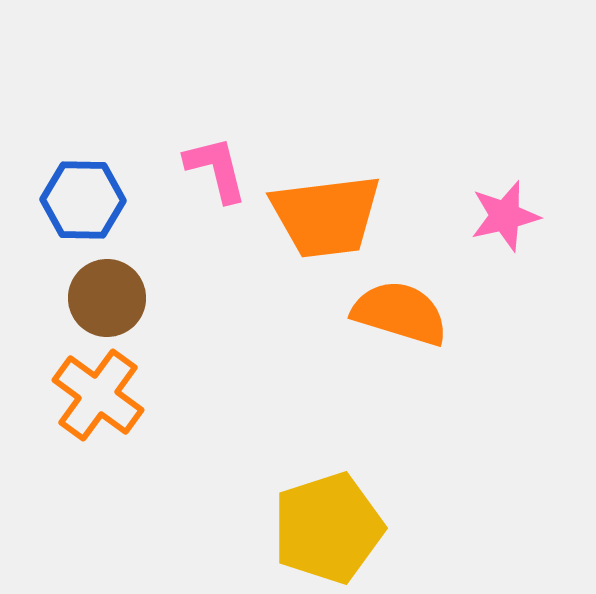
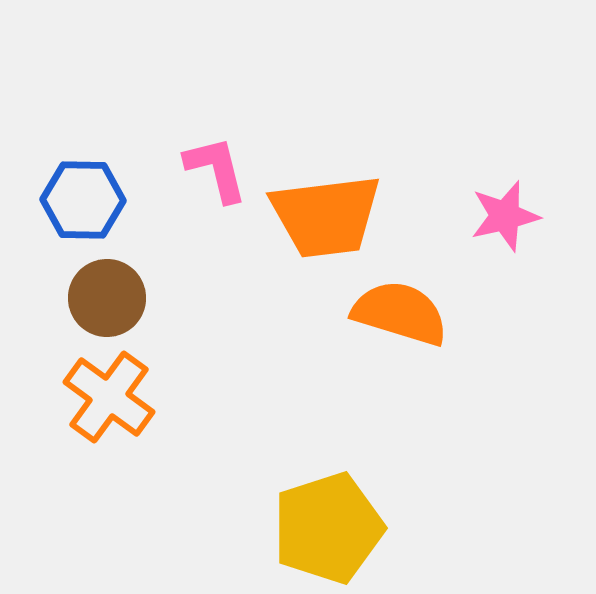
orange cross: moved 11 px right, 2 px down
